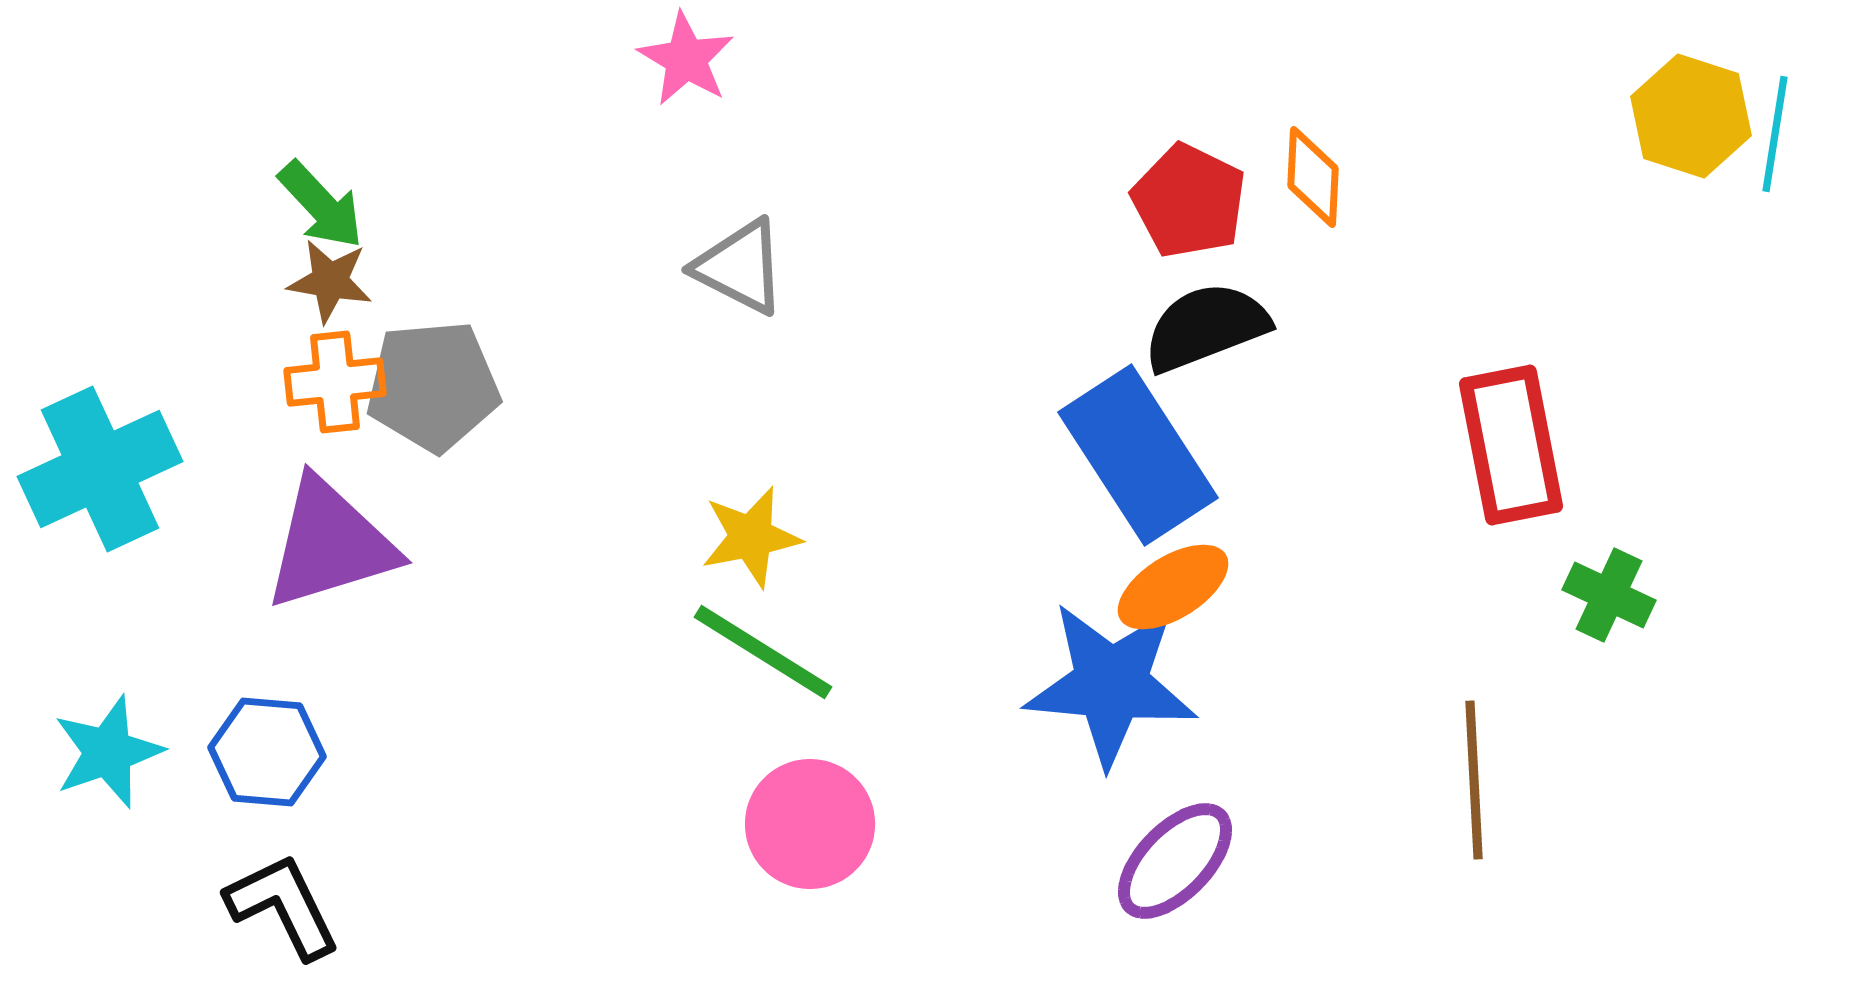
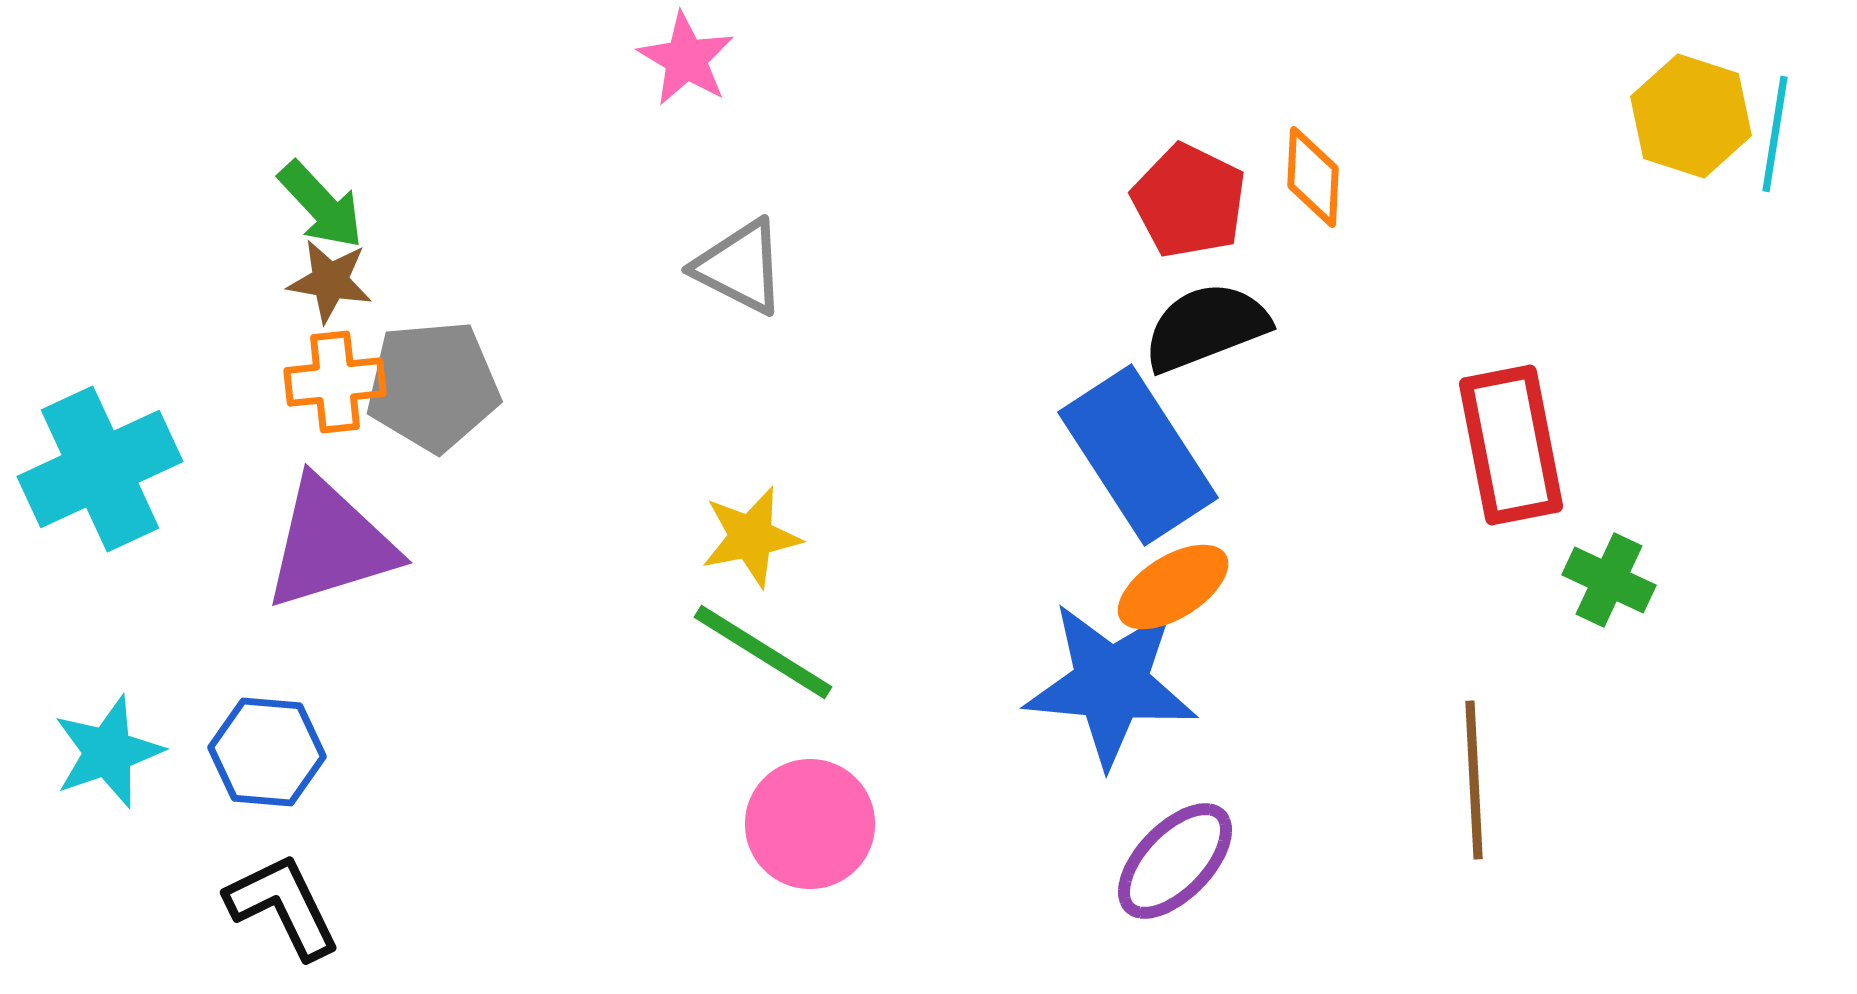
green cross: moved 15 px up
